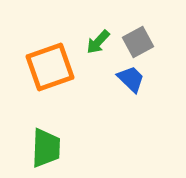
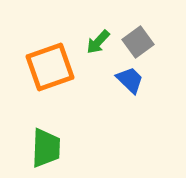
gray square: rotated 8 degrees counterclockwise
blue trapezoid: moved 1 px left, 1 px down
